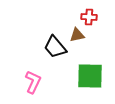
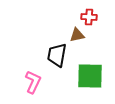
black trapezoid: moved 2 px right, 8 px down; rotated 50 degrees clockwise
